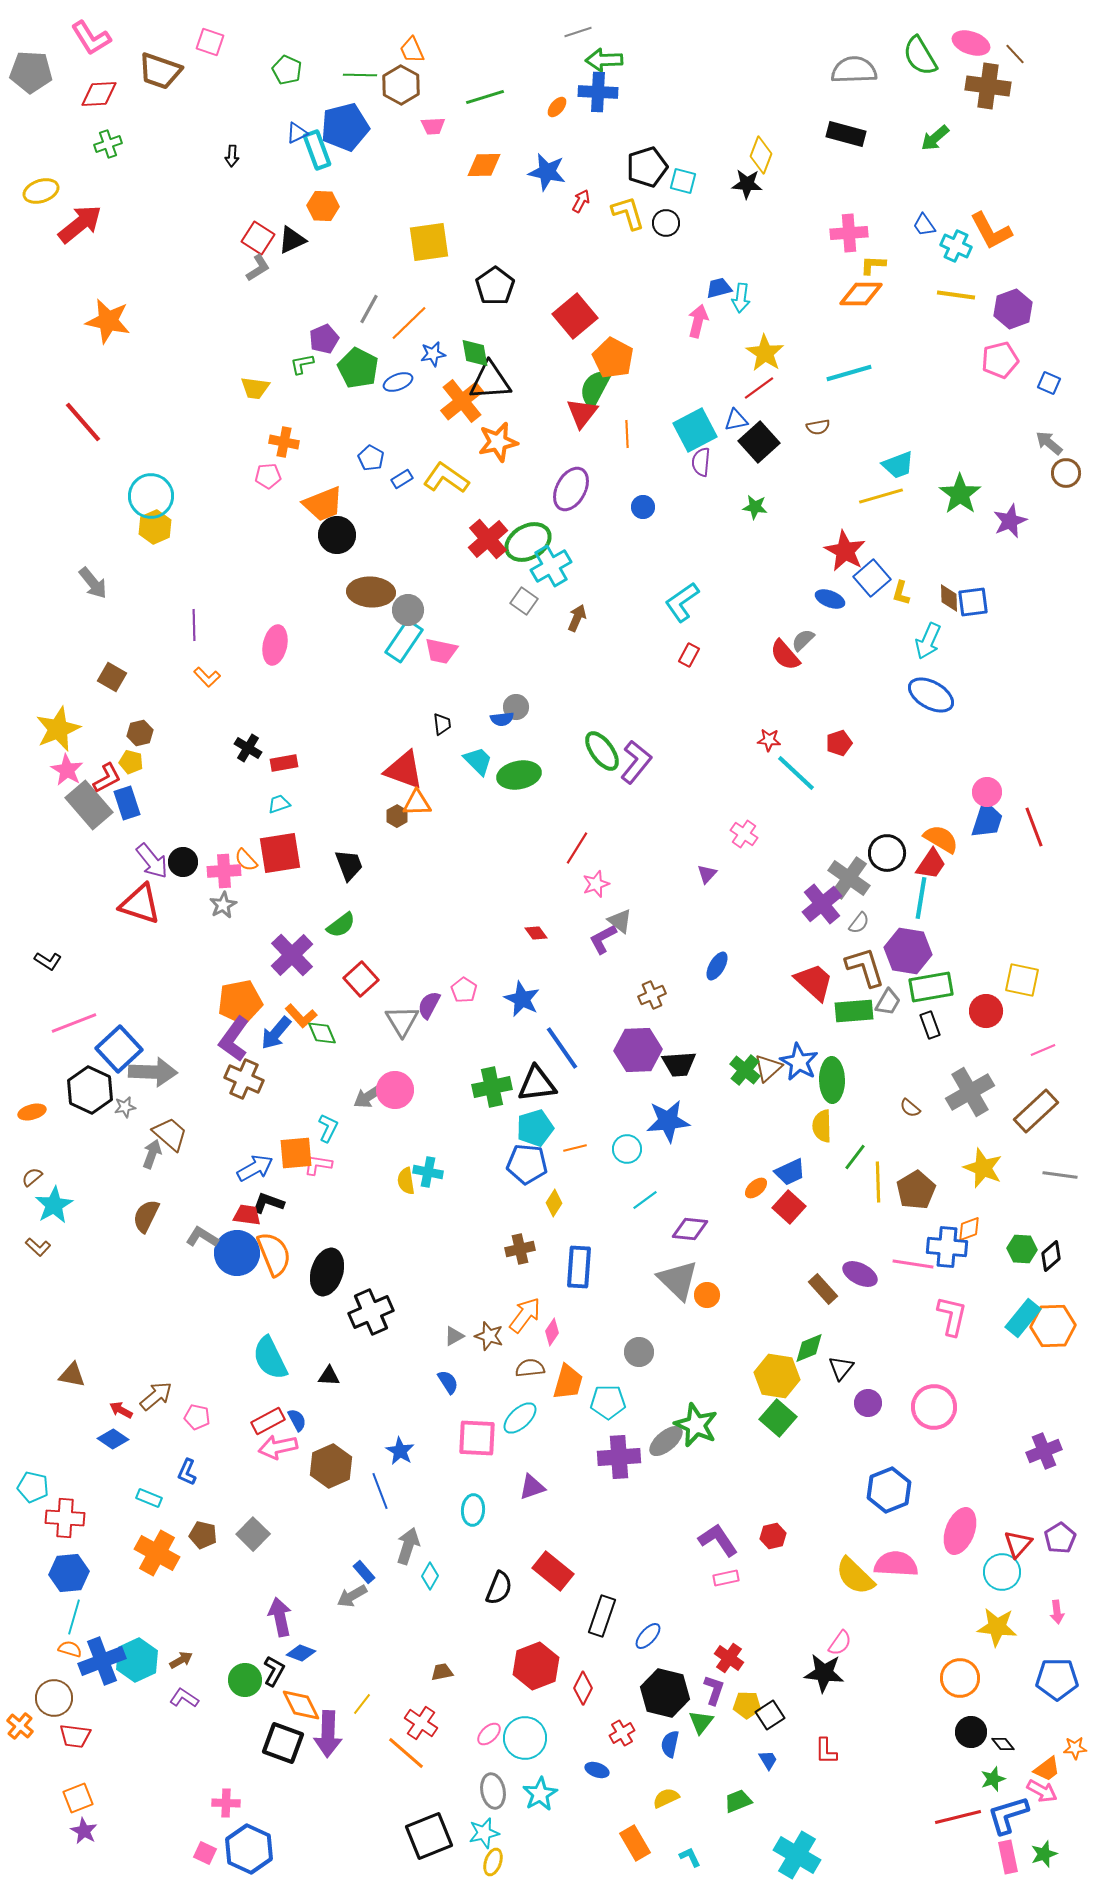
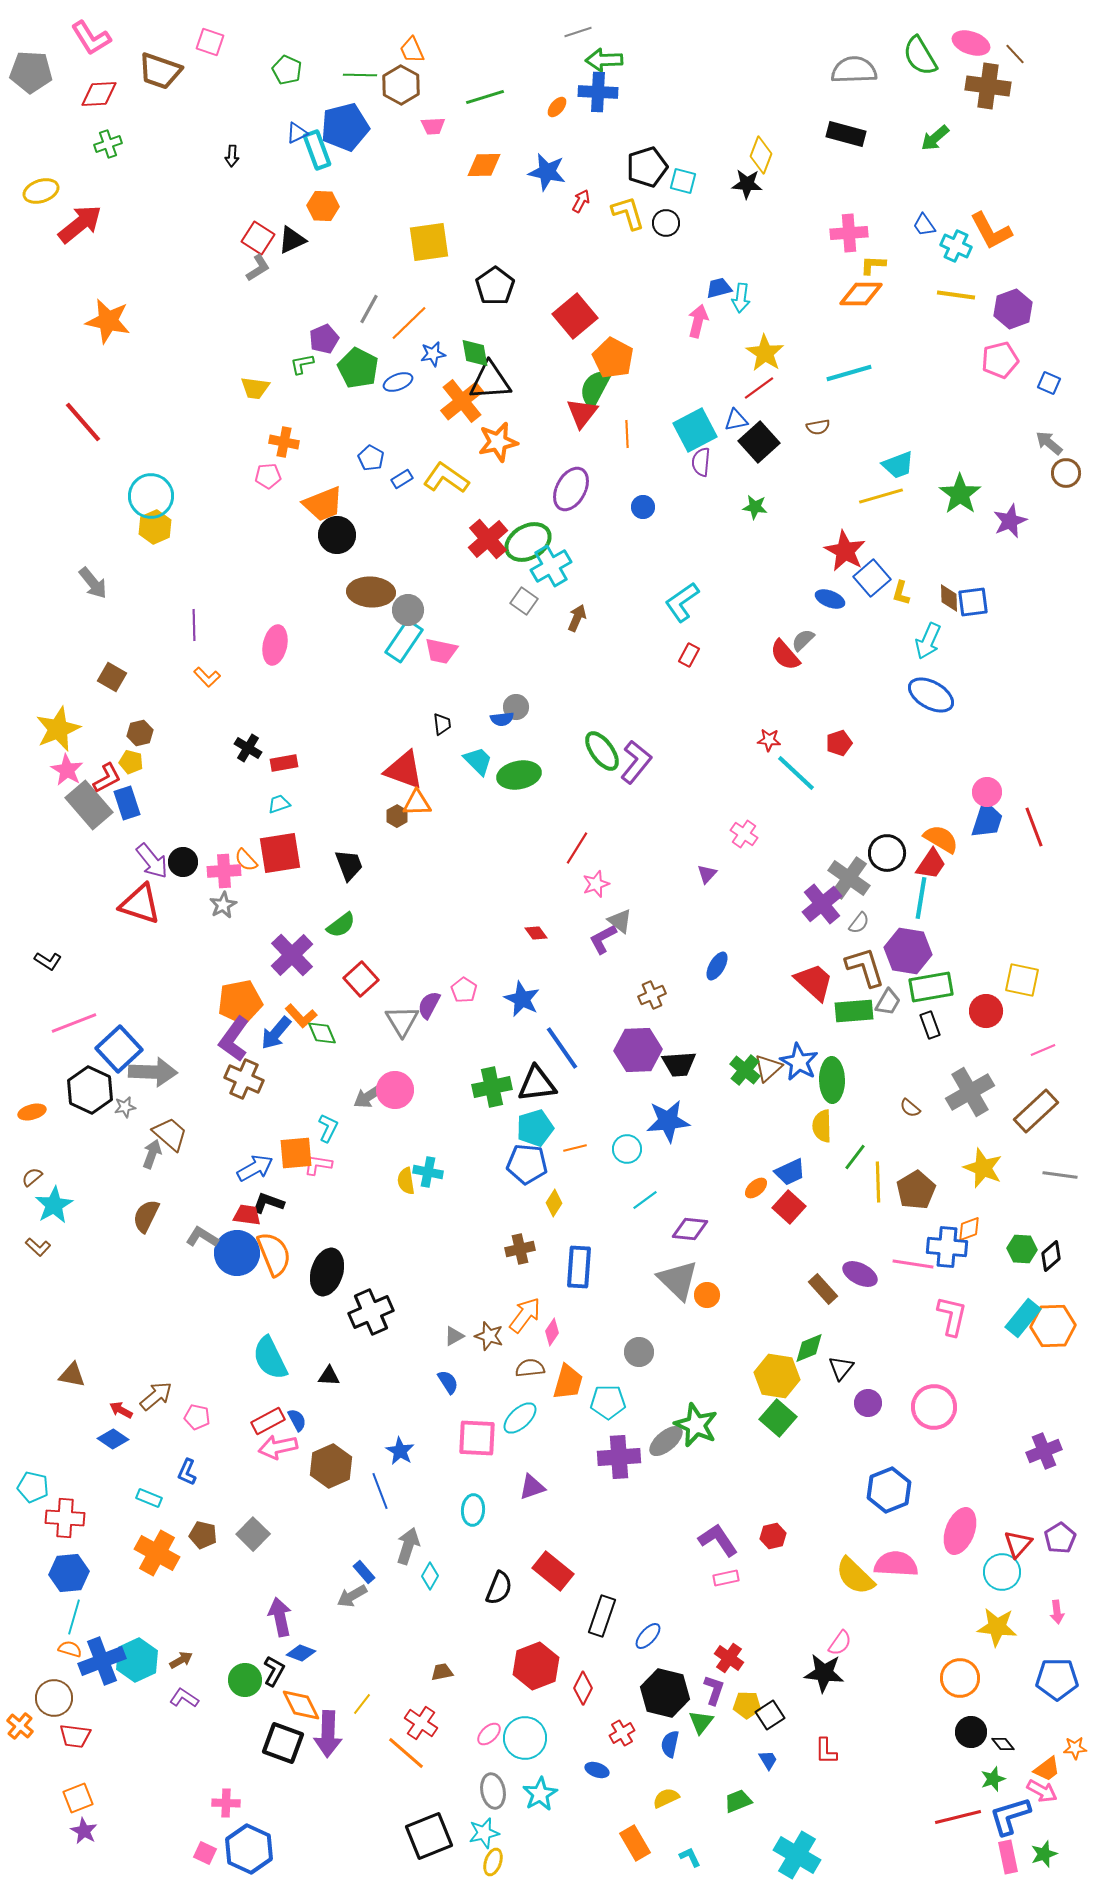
blue L-shape at (1008, 1815): moved 2 px right, 1 px down
